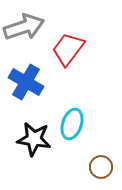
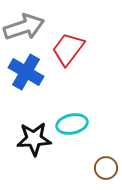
blue cross: moved 10 px up
cyan ellipse: rotated 60 degrees clockwise
black star: rotated 12 degrees counterclockwise
brown circle: moved 5 px right, 1 px down
